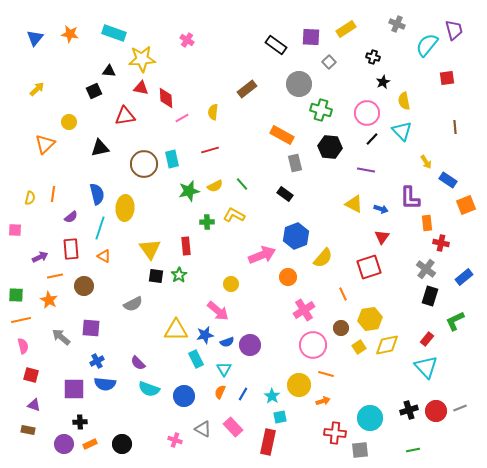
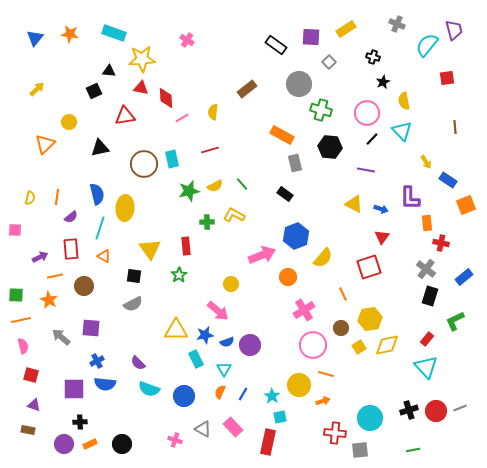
orange line at (53, 194): moved 4 px right, 3 px down
black square at (156, 276): moved 22 px left
